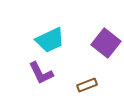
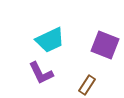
purple square: moved 1 px left, 2 px down; rotated 16 degrees counterclockwise
brown rectangle: rotated 36 degrees counterclockwise
